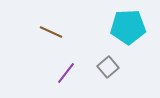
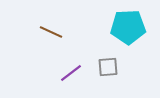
gray square: rotated 35 degrees clockwise
purple line: moved 5 px right; rotated 15 degrees clockwise
